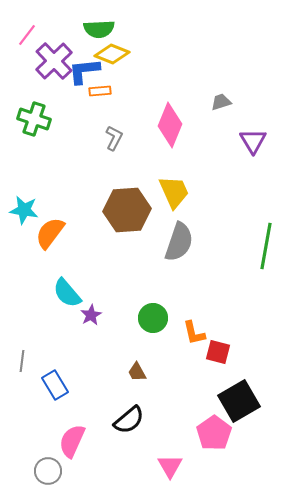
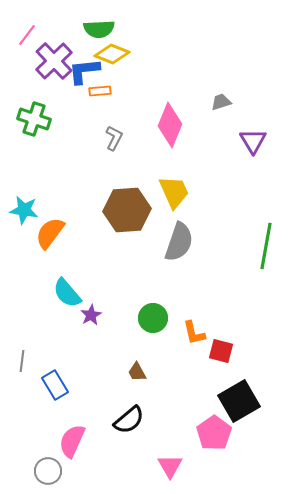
red square: moved 3 px right, 1 px up
